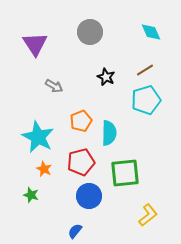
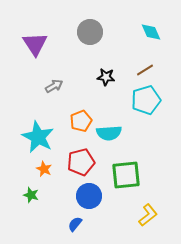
black star: rotated 18 degrees counterclockwise
gray arrow: rotated 60 degrees counterclockwise
cyan semicircle: rotated 85 degrees clockwise
green square: moved 1 px right, 2 px down
blue semicircle: moved 7 px up
